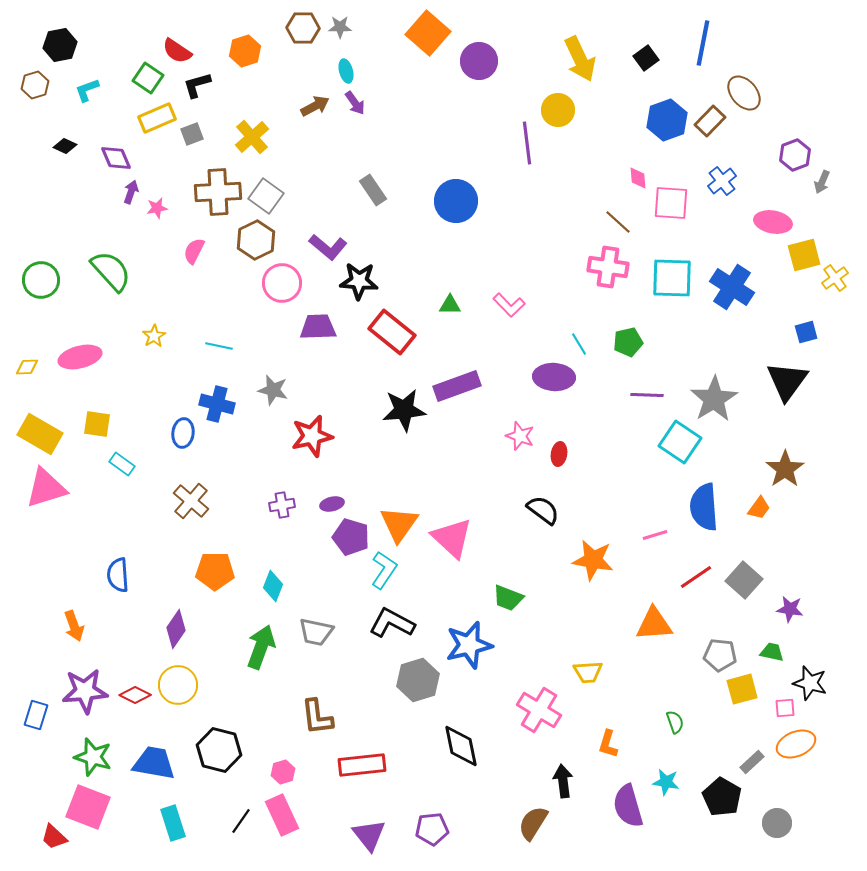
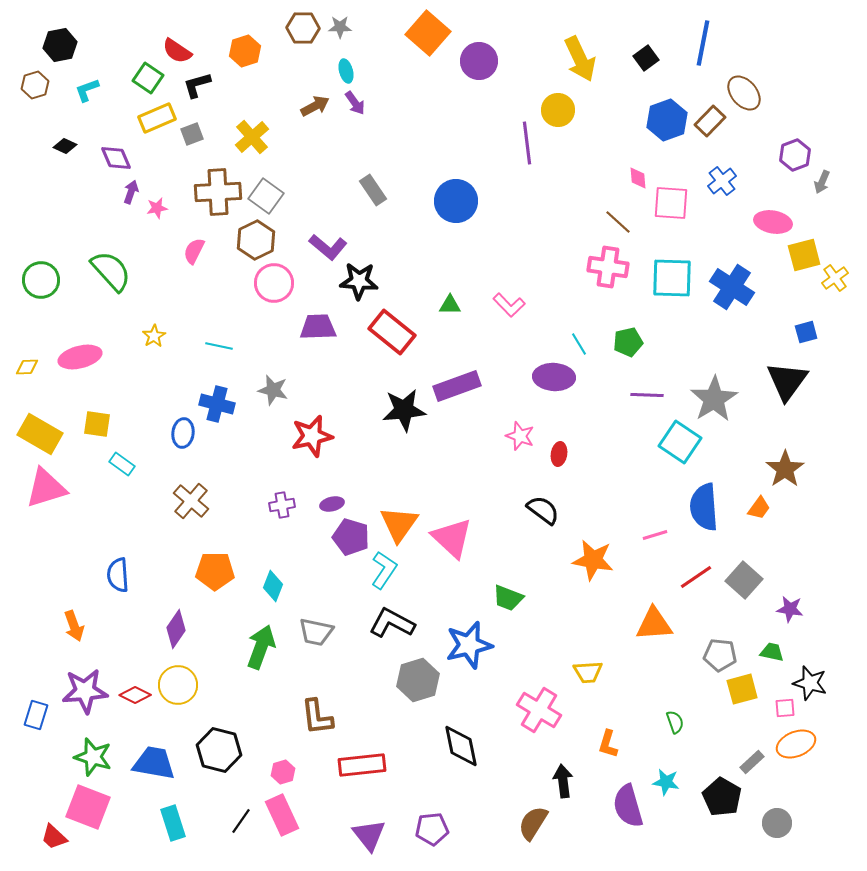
pink circle at (282, 283): moved 8 px left
